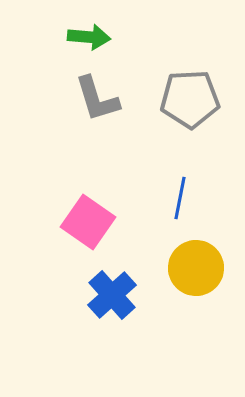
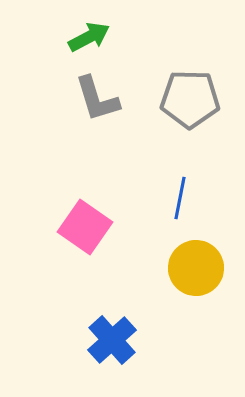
green arrow: rotated 33 degrees counterclockwise
gray pentagon: rotated 4 degrees clockwise
pink square: moved 3 px left, 5 px down
blue cross: moved 45 px down
